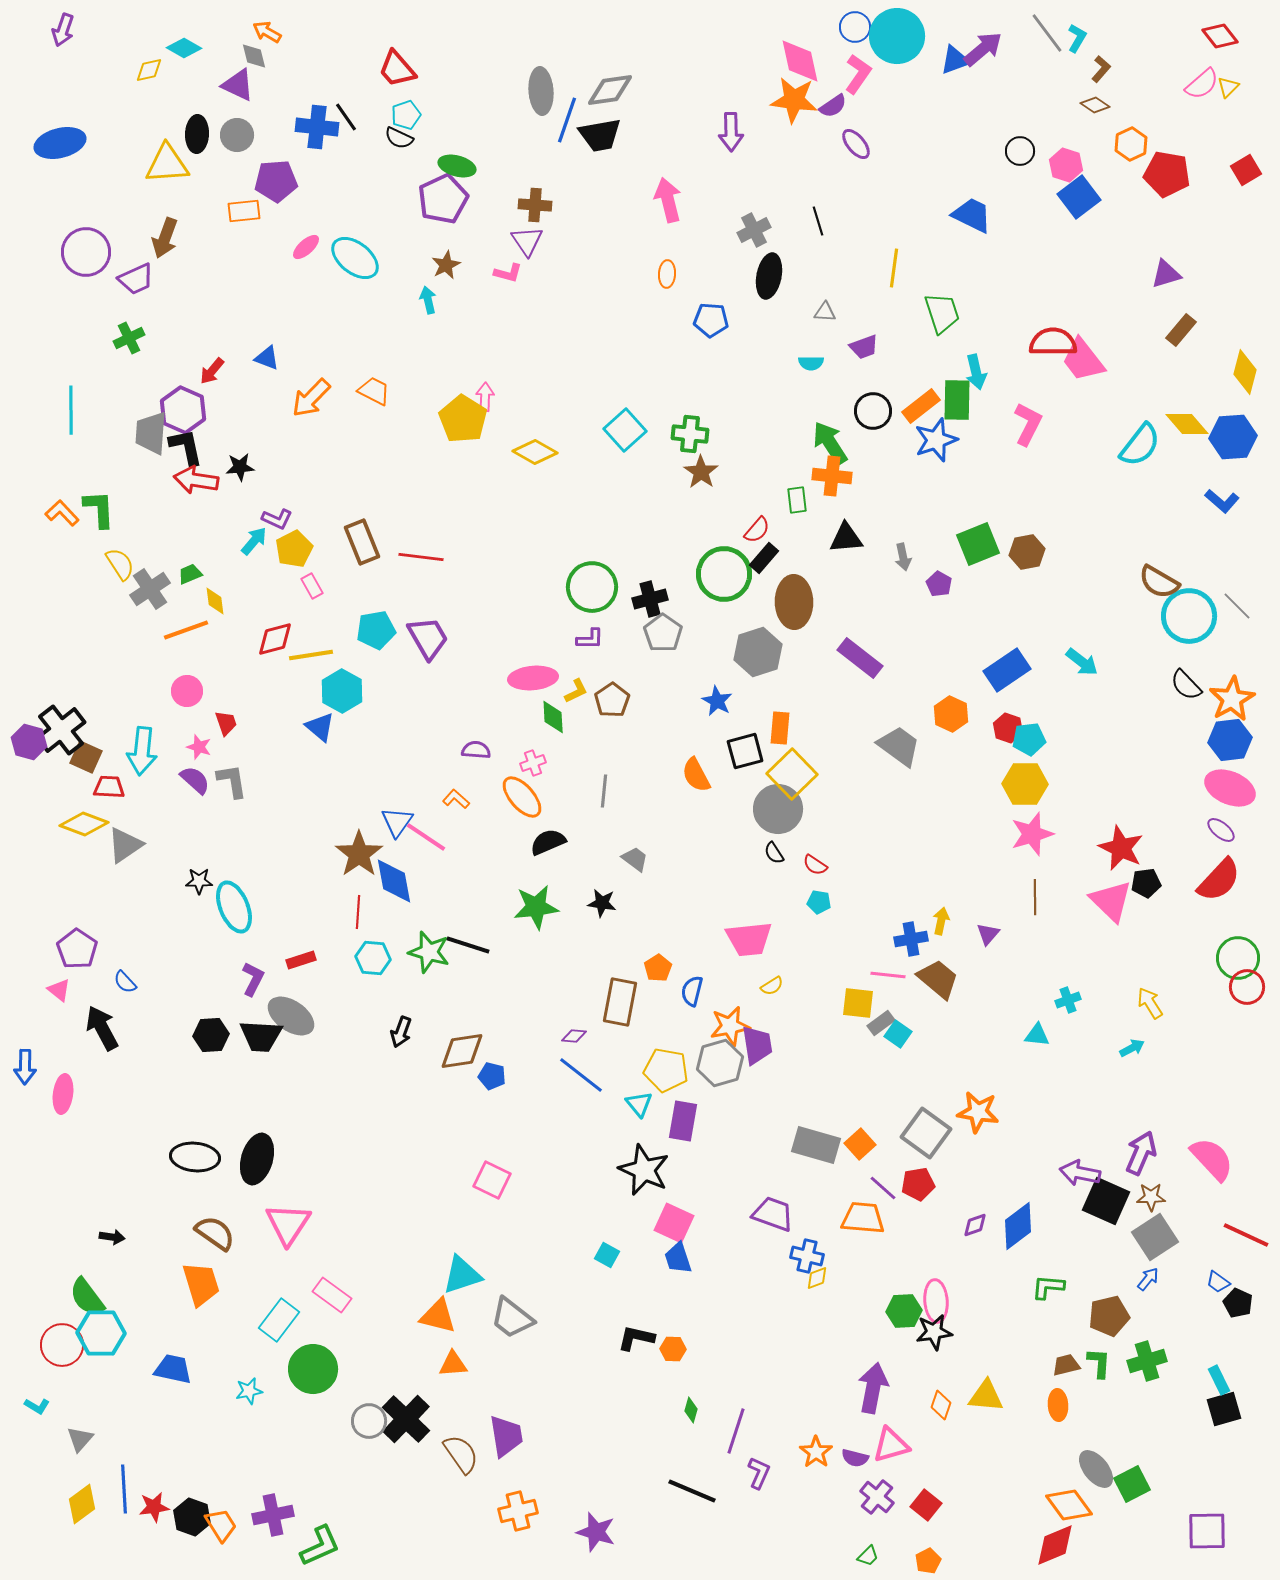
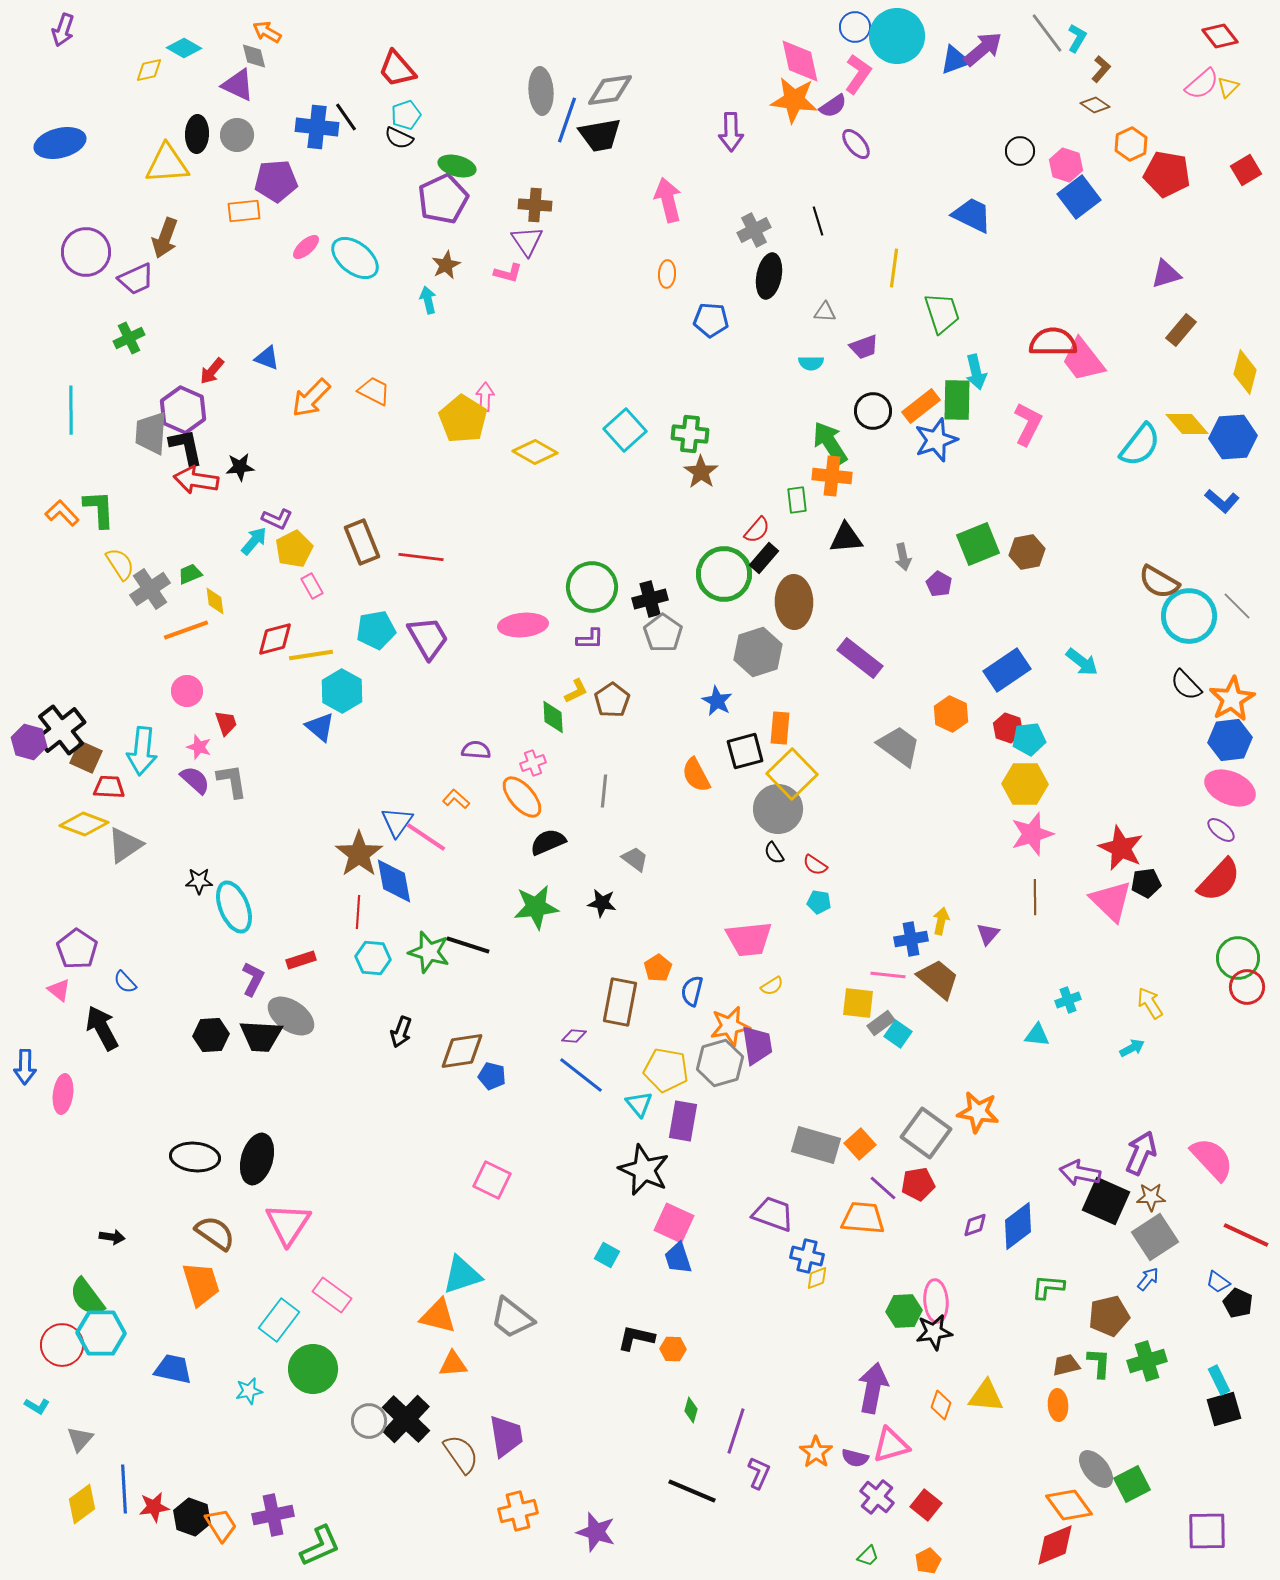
pink ellipse at (533, 678): moved 10 px left, 53 px up
